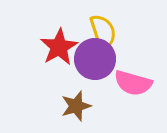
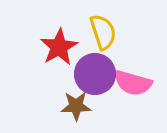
purple circle: moved 15 px down
brown star: rotated 16 degrees clockwise
